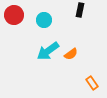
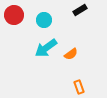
black rectangle: rotated 48 degrees clockwise
cyan arrow: moved 2 px left, 3 px up
orange rectangle: moved 13 px left, 4 px down; rotated 16 degrees clockwise
